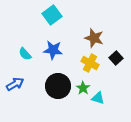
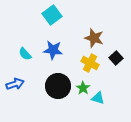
blue arrow: rotated 12 degrees clockwise
